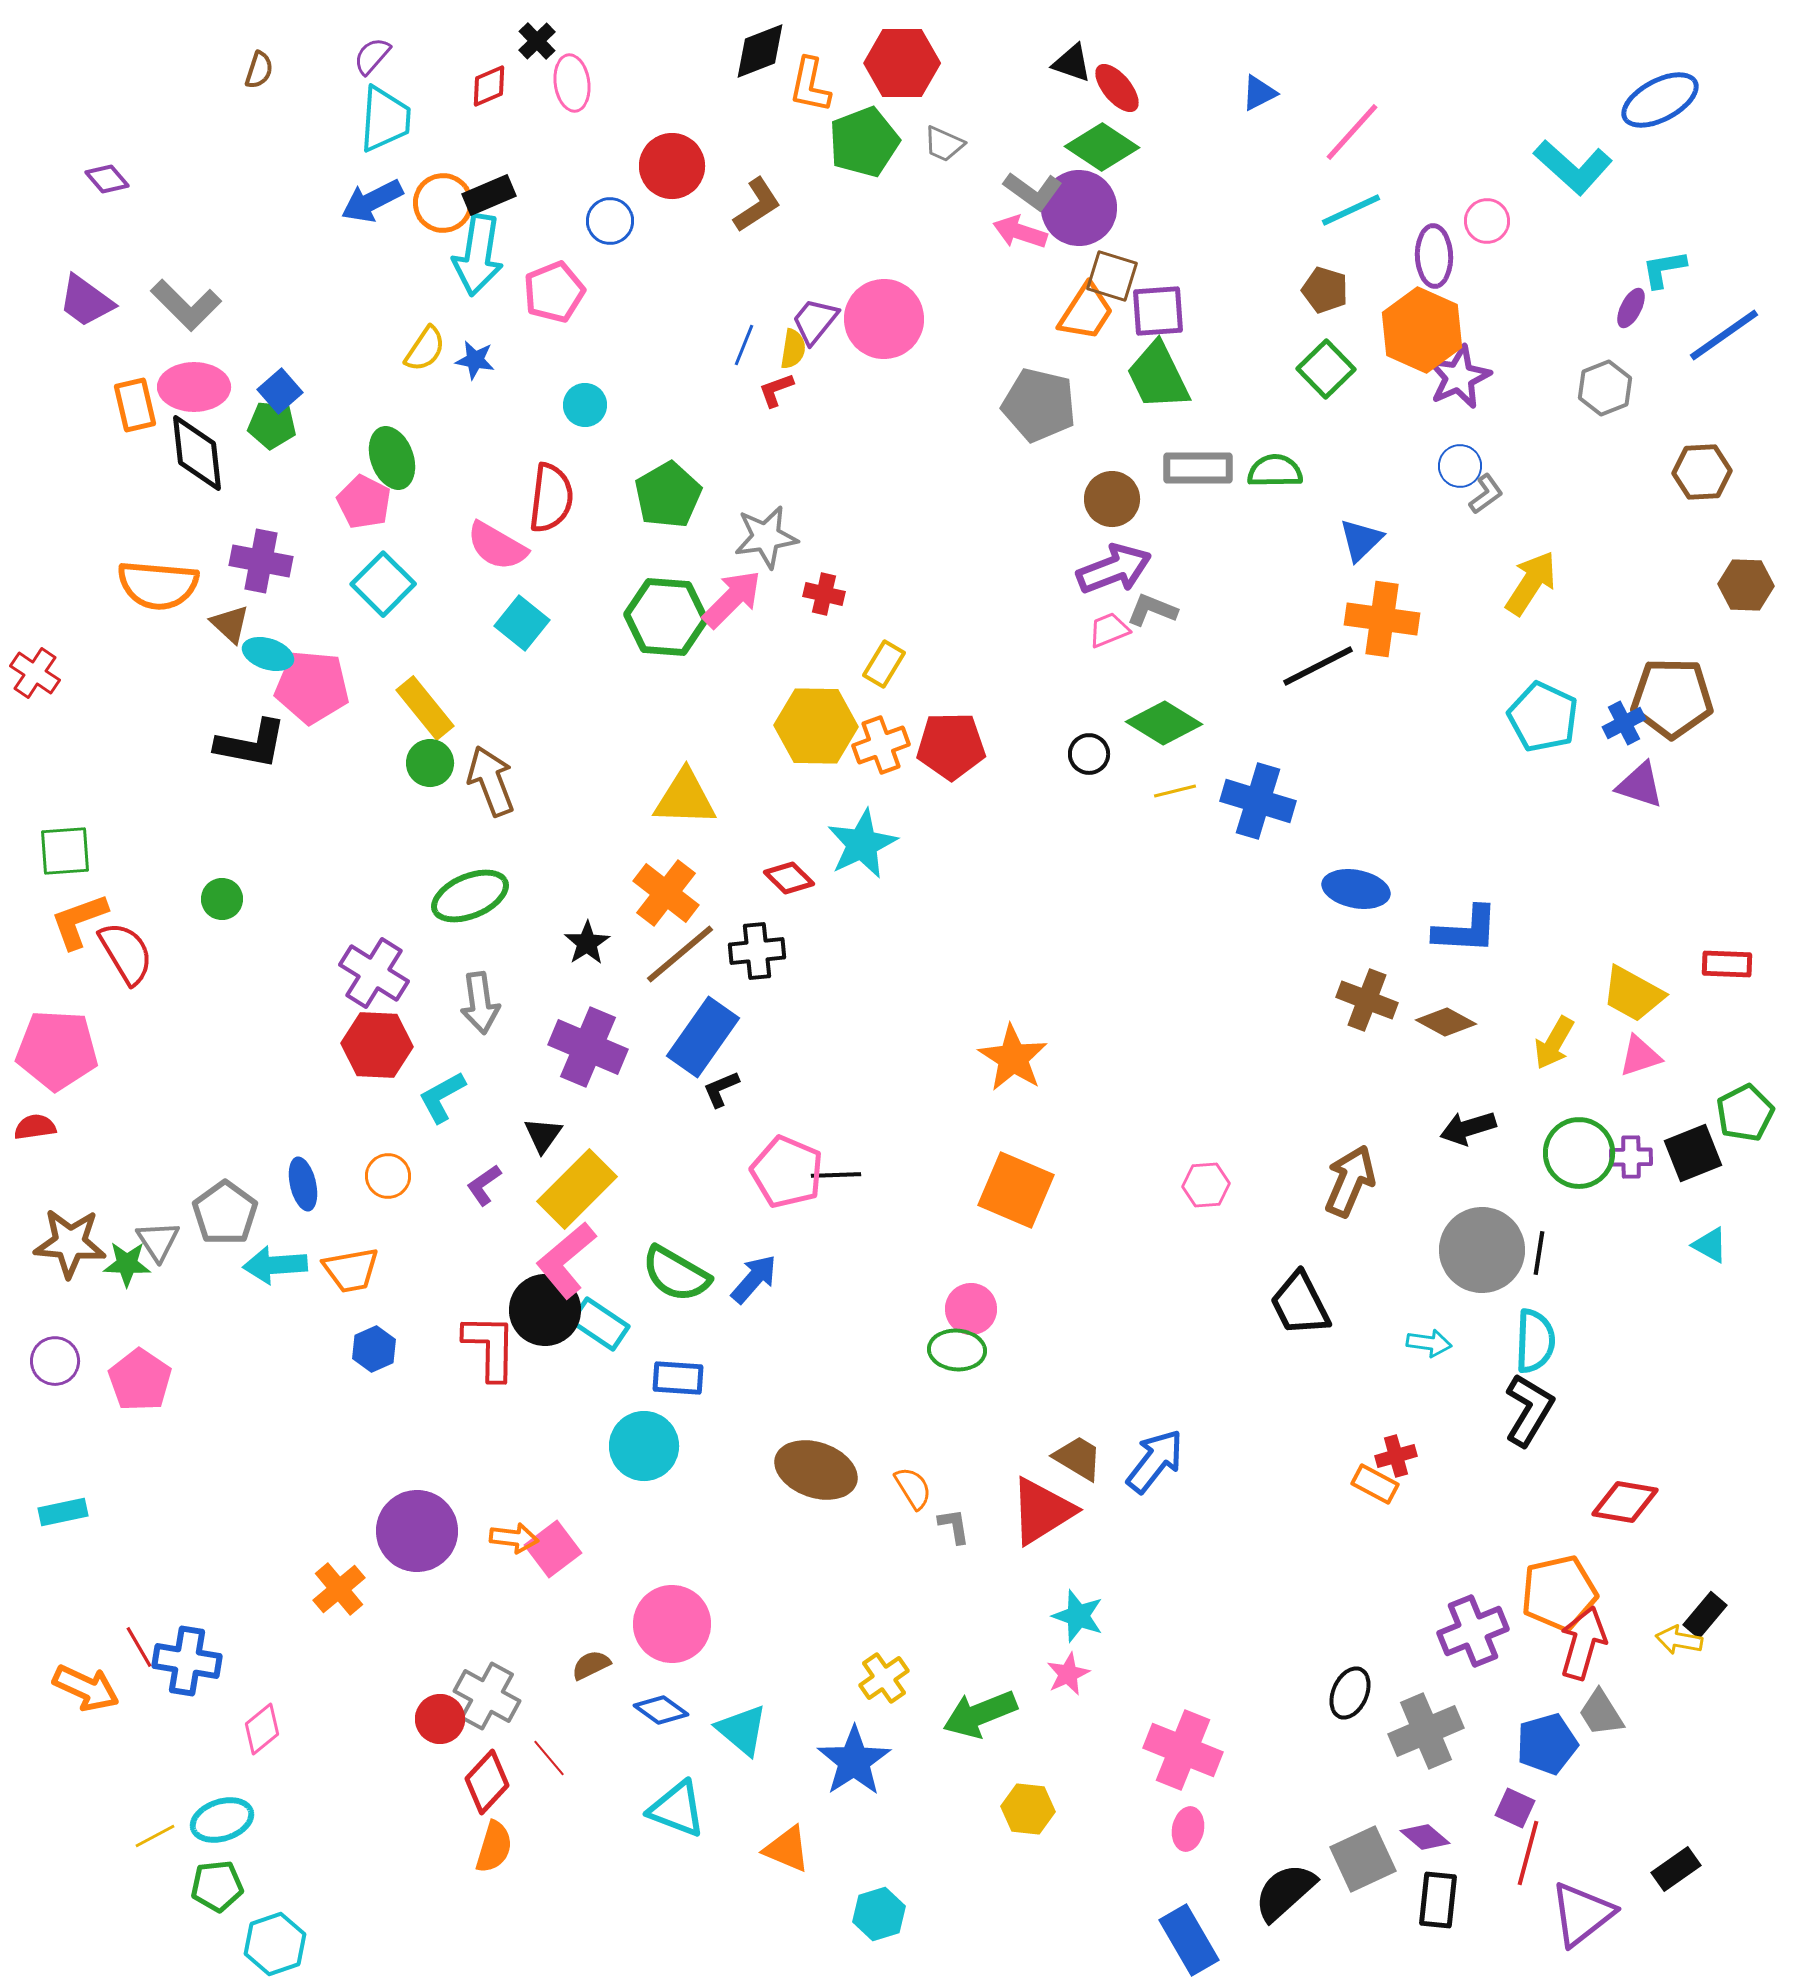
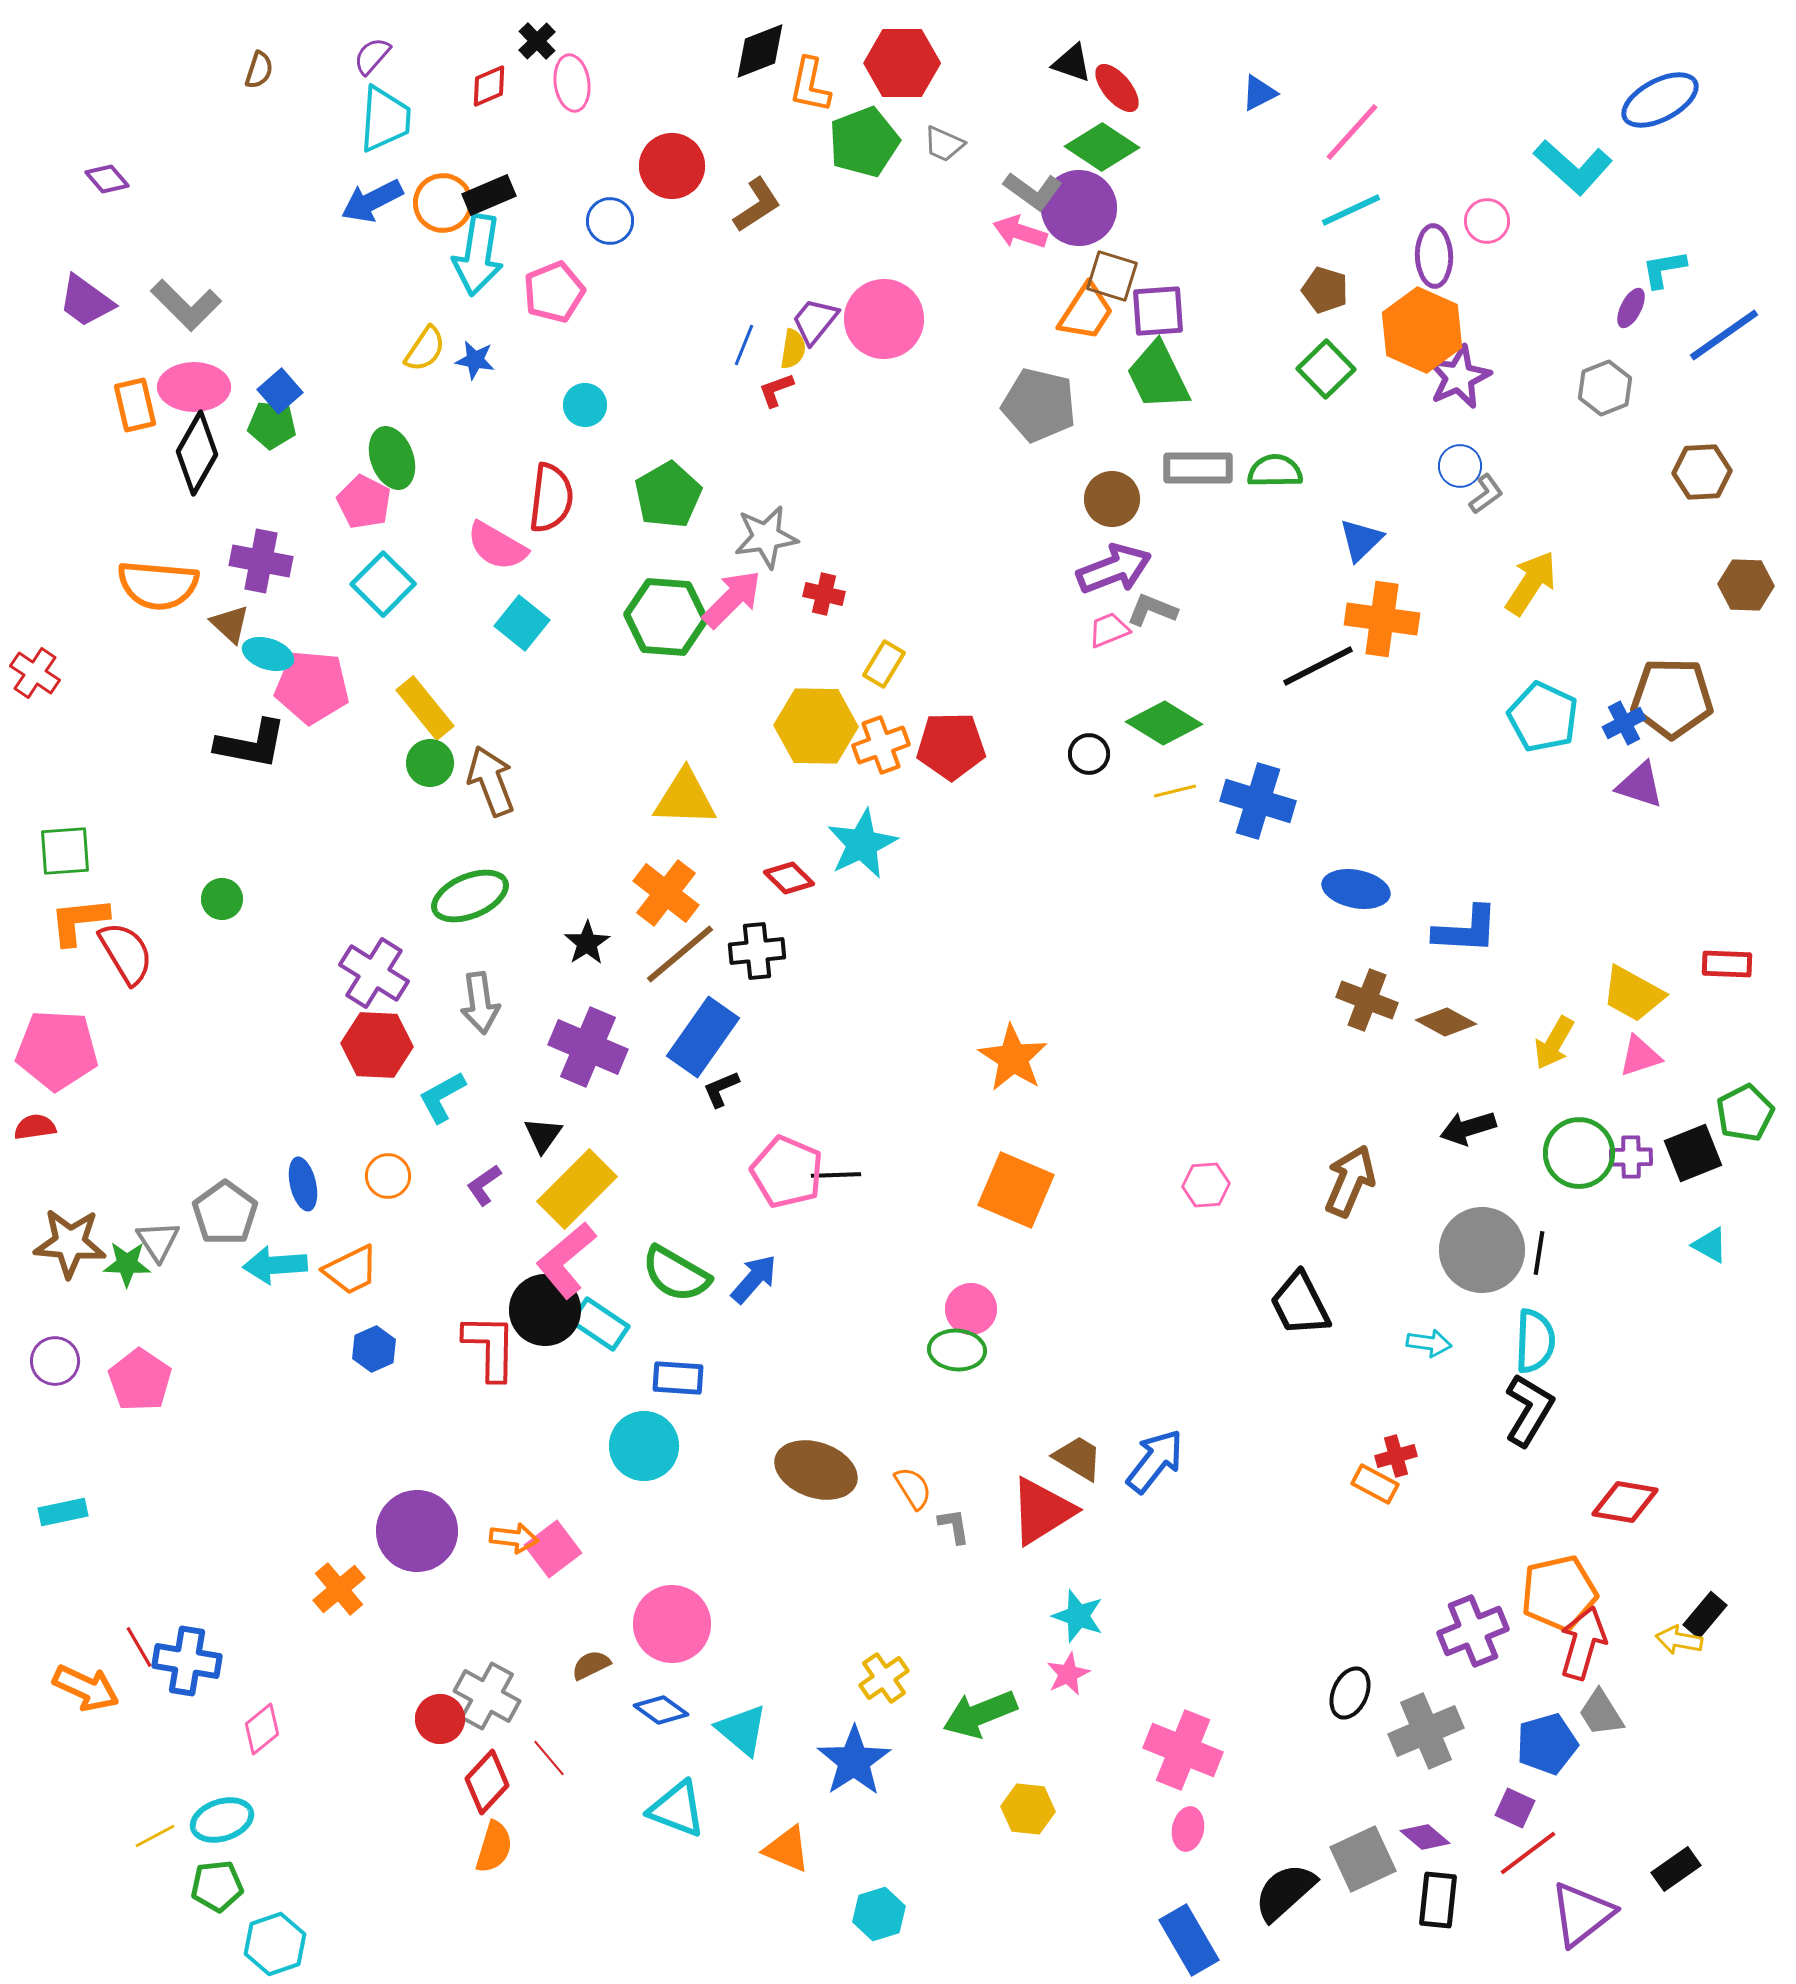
black diamond at (197, 453): rotated 36 degrees clockwise
orange L-shape at (79, 921): rotated 14 degrees clockwise
orange trapezoid at (351, 1270): rotated 16 degrees counterclockwise
red line at (1528, 1853): rotated 38 degrees clockwise
